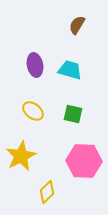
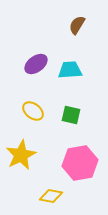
purple ellipse: moved 1 px right, 1 px up; rotated 65 degrees clockwise
cyan trapezoid: rotated 20 degrees counterclockwise
green square: moved 2 px left, 1 px down
yellow star: moved 1 px up
pink hexagon: moved 4 px left, 2 px down; rotated 12 degrees counterclockwise
yellow diamond: moved 4 px right, 4 px down; rotated 55 degrees clockwise
